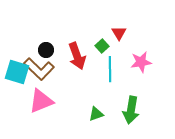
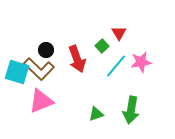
red arrow: moved 3 px down
cyan line: moved 6 px right, 3 px up; rotated 40 degrees clockwise
